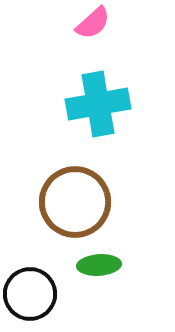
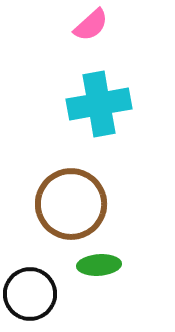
pink semicircle: moved 2 px left, 2 px down
cyan cross: moved 1 px right
brown circle: moved 4 px left, 2 px down
